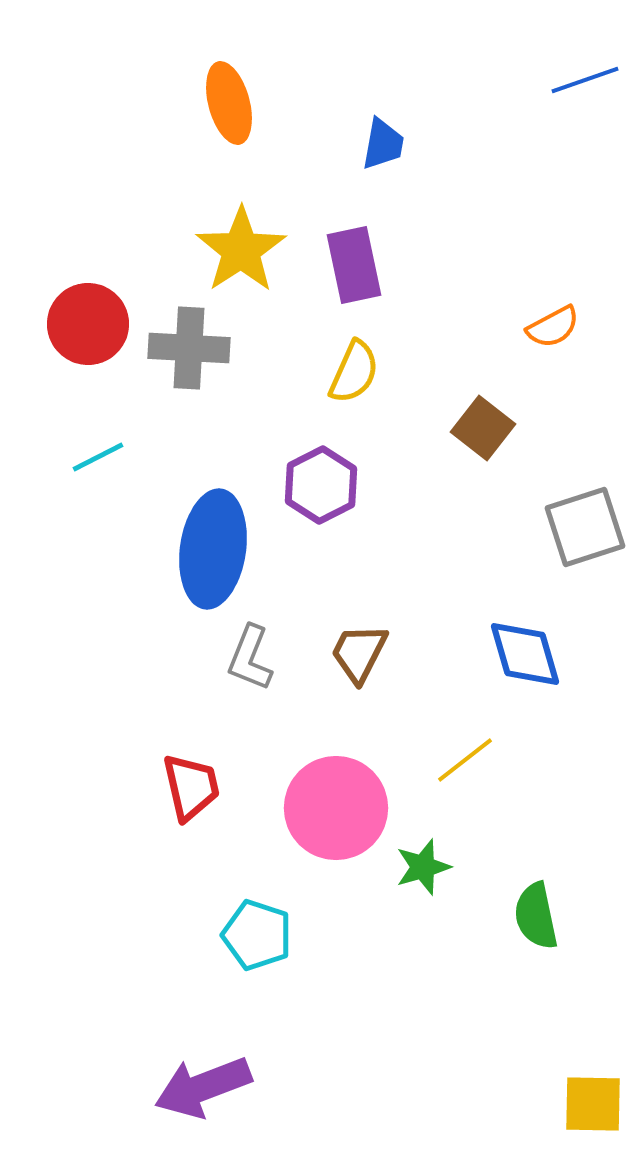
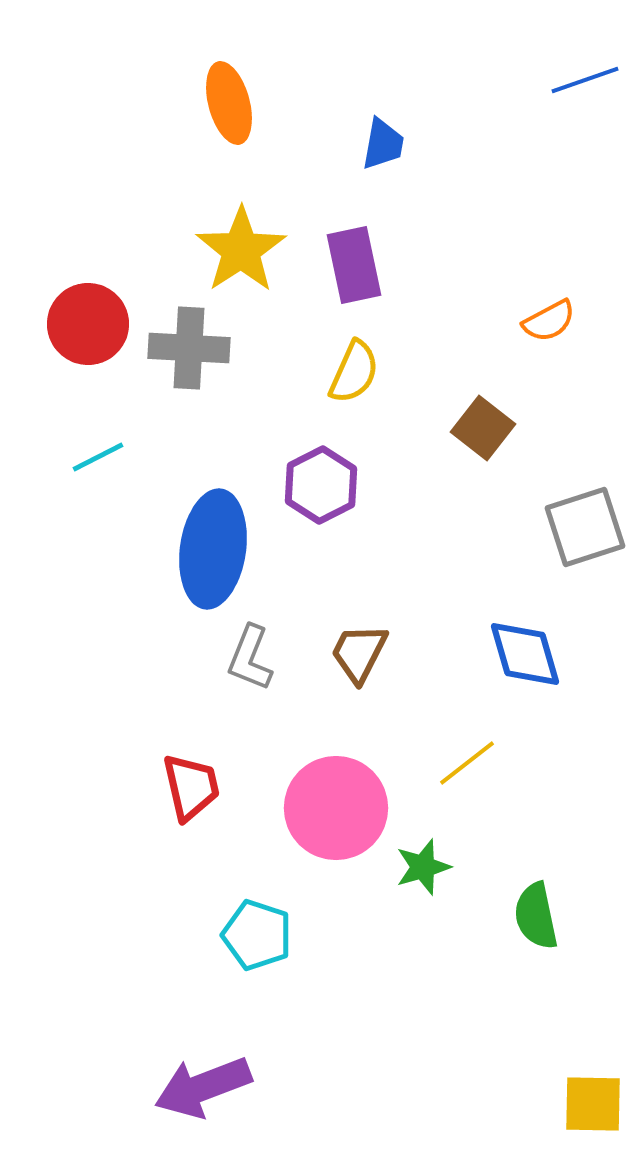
orange semicircle: moved 4 px left, 6 px up
yellow line: moved 2 px right, 3 px down
